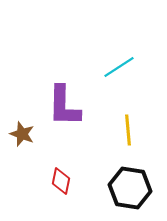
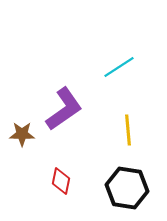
purple L-shape: moved 3 px down; rotated 126 degrees counterclockwise
brown star: rotated 20 degrees counterclockwise
black hexagon: moved 3 px left
